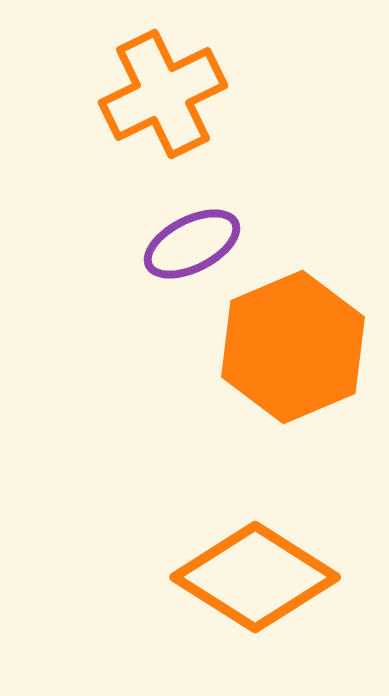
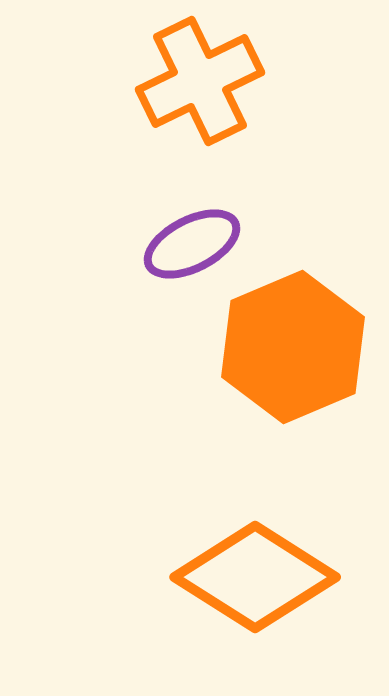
orange cross: moved 37 px right, 13 px up
